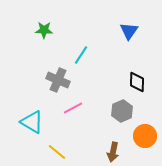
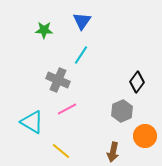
blue triangle: moved 47 px left, 10 px up
black diamond: rotated 35 degrees clockwise
pink line: moved 6 px left, 1 px down
yellow line: moved 4 px right, 1 px up
